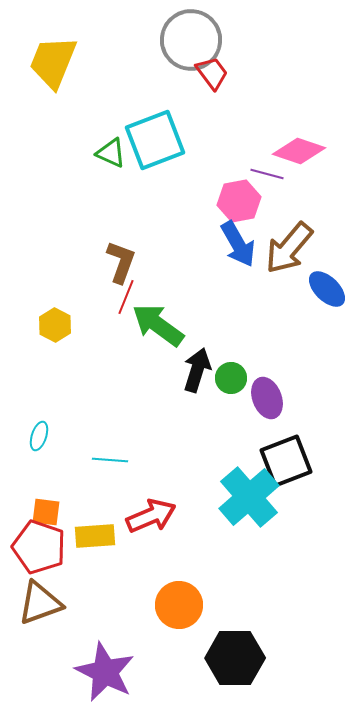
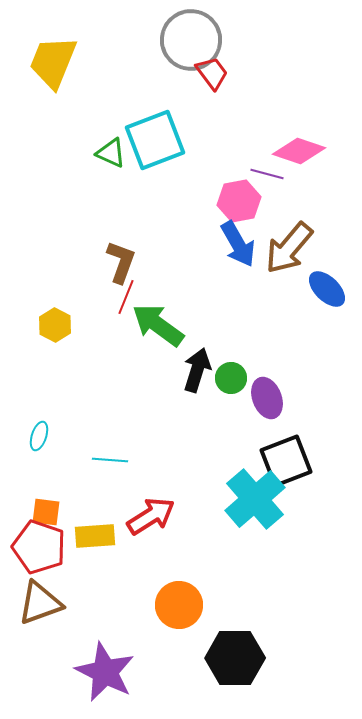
cyan cross: moved 6 px right, 2 px down
red arrow: rotated 9 degrees counterclockwise
